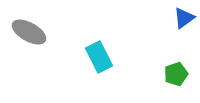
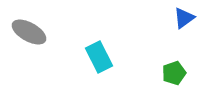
green pentagon: moved 2 px left, 1 px up
